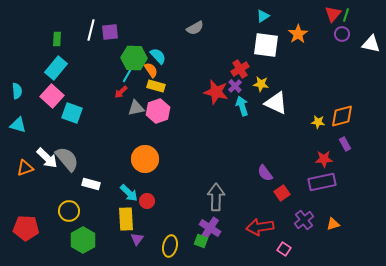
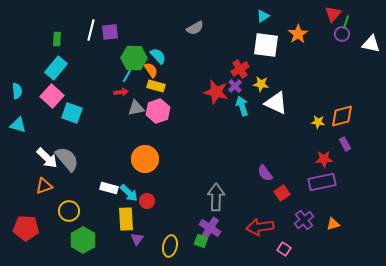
green line at (346, 15): moved 7 px down
red arrow at (121, 92): rotated 144 degrees counterclockwise
orange triangle at (25, 168): moved 19 px right, 18 px down
white rectangle at (91, 184): moved 18 px right, 4 px down
